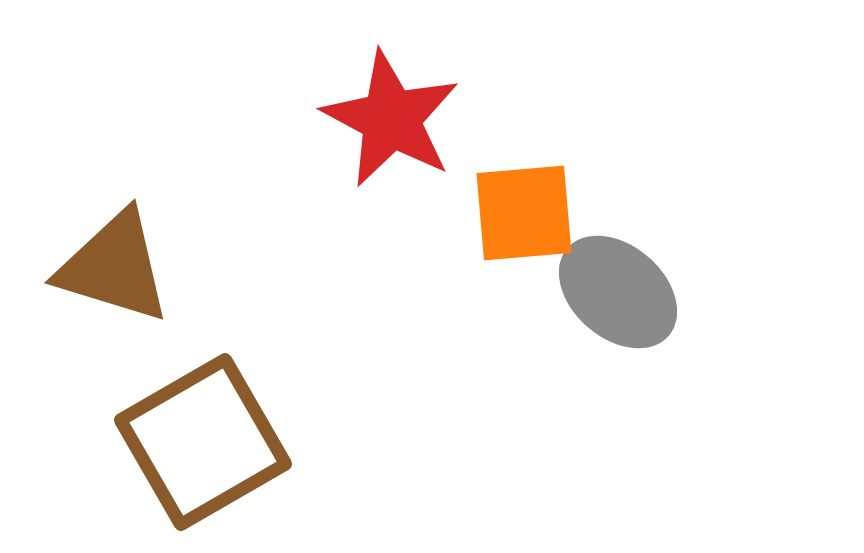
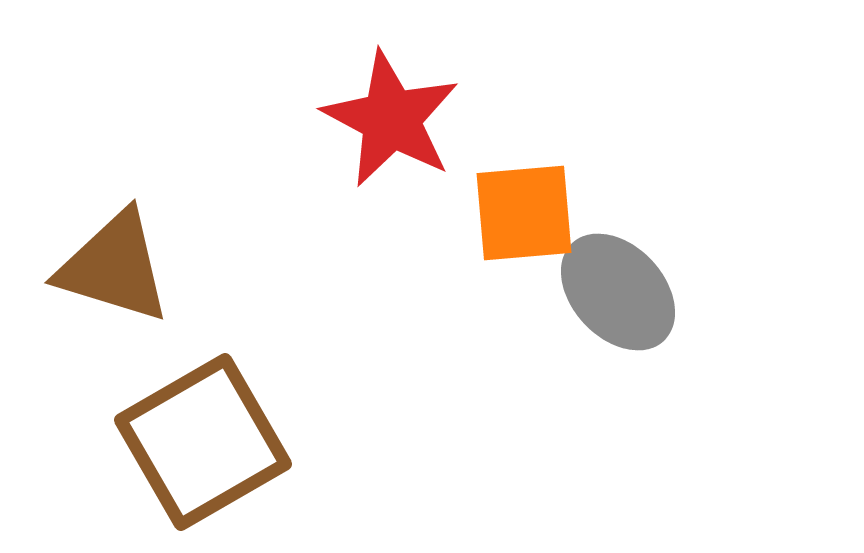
gray ellipse: rotated 6 degrees clockwise
